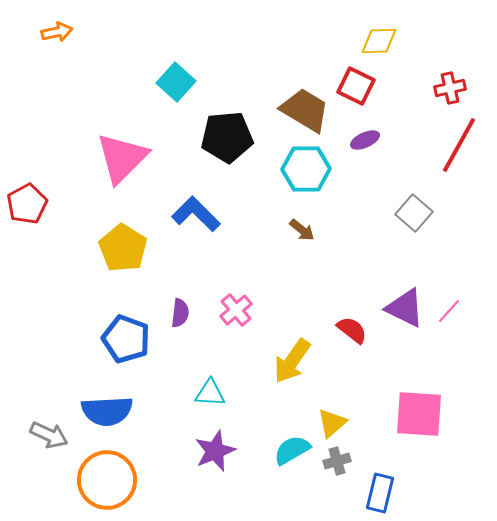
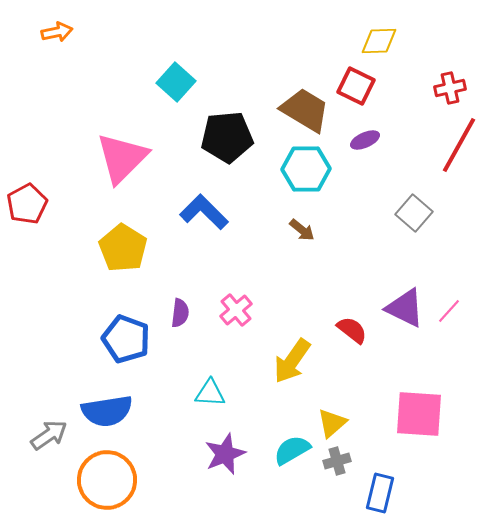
blue L-shape: moved 8 px right, 2 px up
blue semicircle: rotated 6 degrees counterclockwise
gray arrow: rotated 60 degrees counterclockwise
purple star: moved 10 px right, 3 px down
